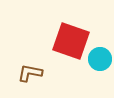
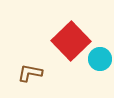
red square: rotated 27 degrees clockwise
